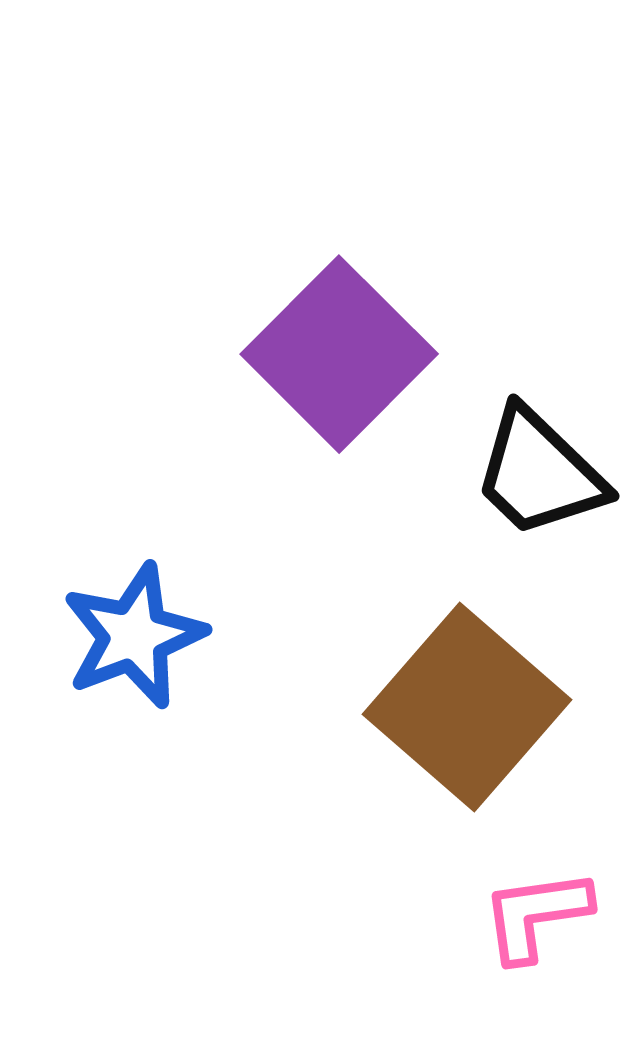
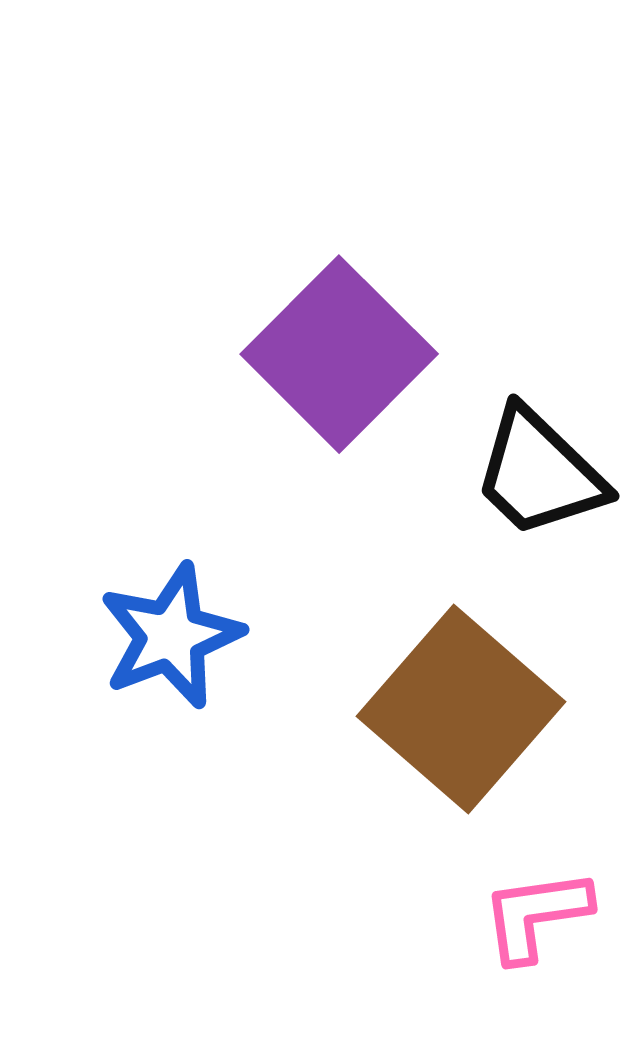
blue star: moved 37 px right
brown square: moved 6 px left, 2 px down
